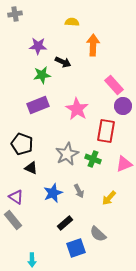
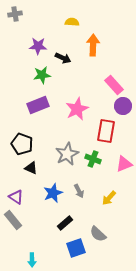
black arrow: moved 4 px up
pink star: rotated 15 degrees clockwise
